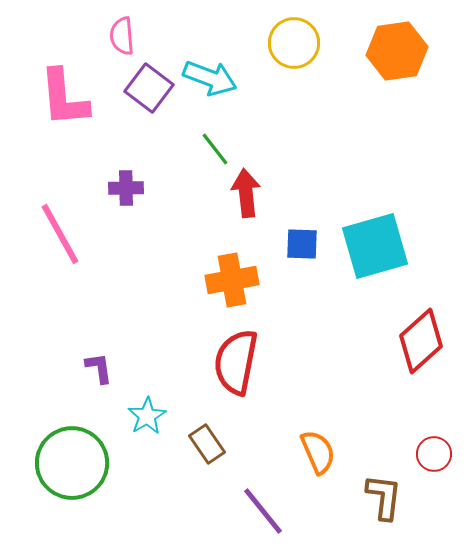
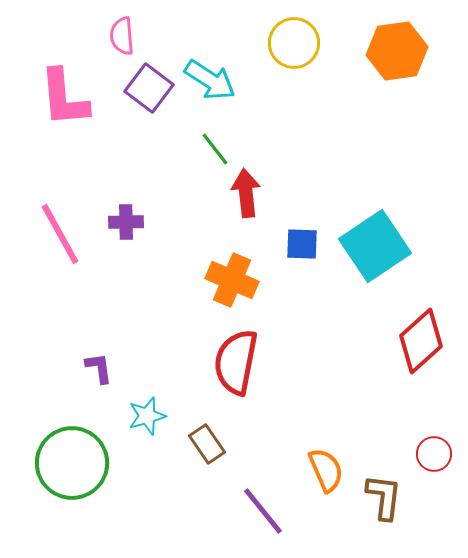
cyan arrow: moved 2 px down; rotated 12 degrees clockwise
purple cross: moved 34 px down
cyan square: rotated 18 degrees counterclockwise
orange cross: rotated 33 degrees clockwise
cyan star: rotated 15 degrees clockwise
orange semicircle: moved 8 px right, 18 px down
